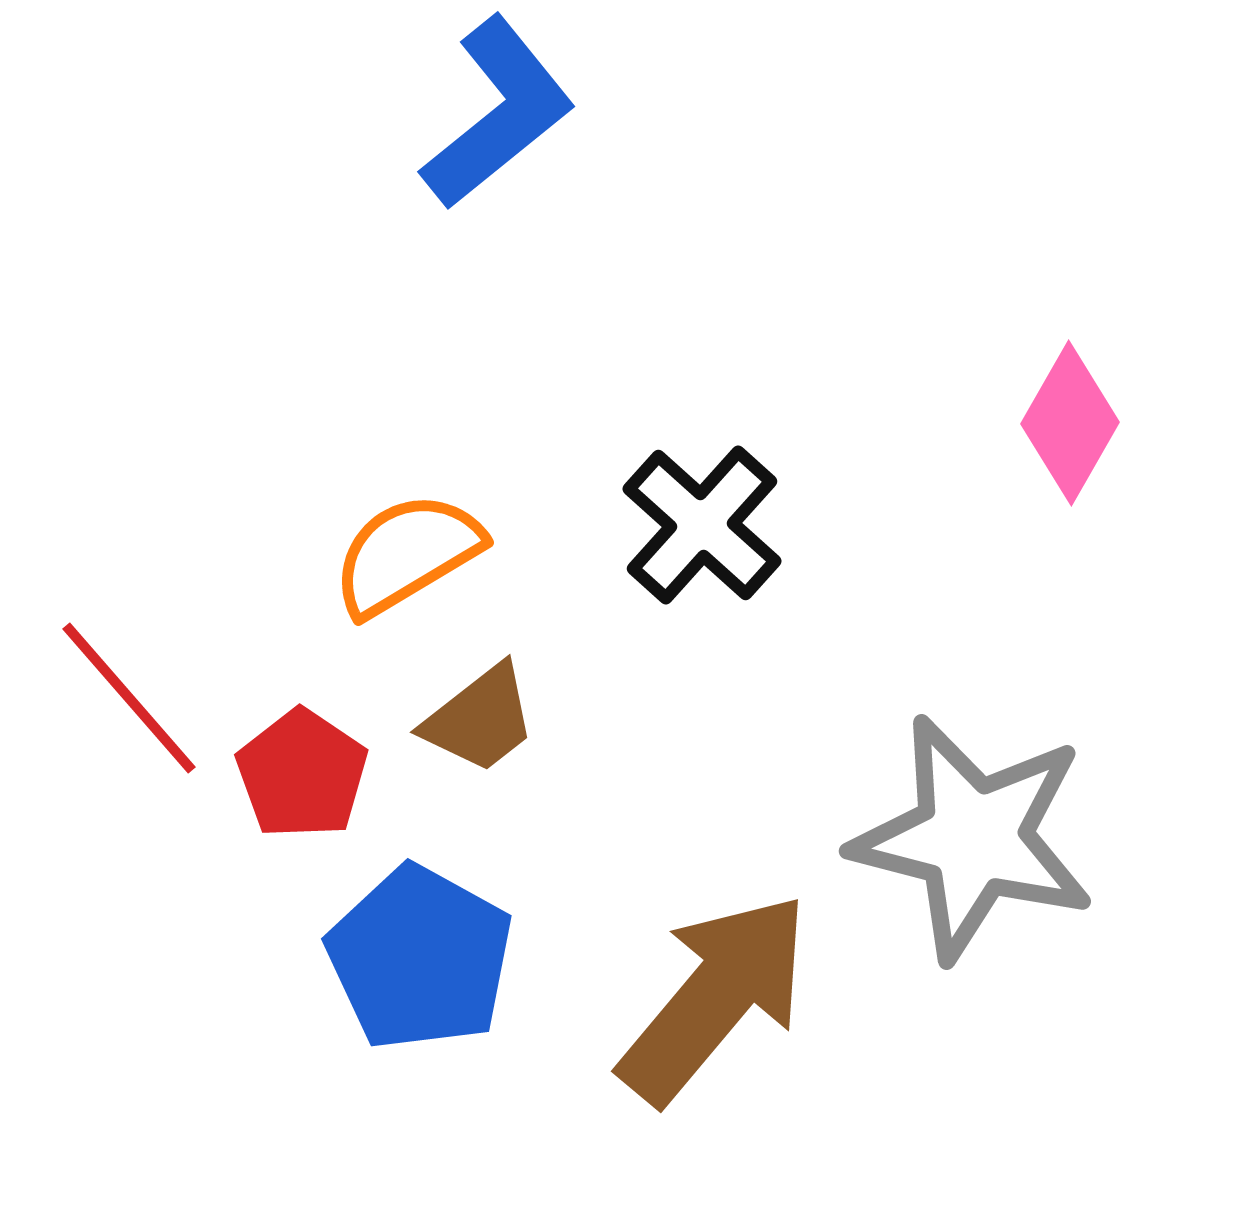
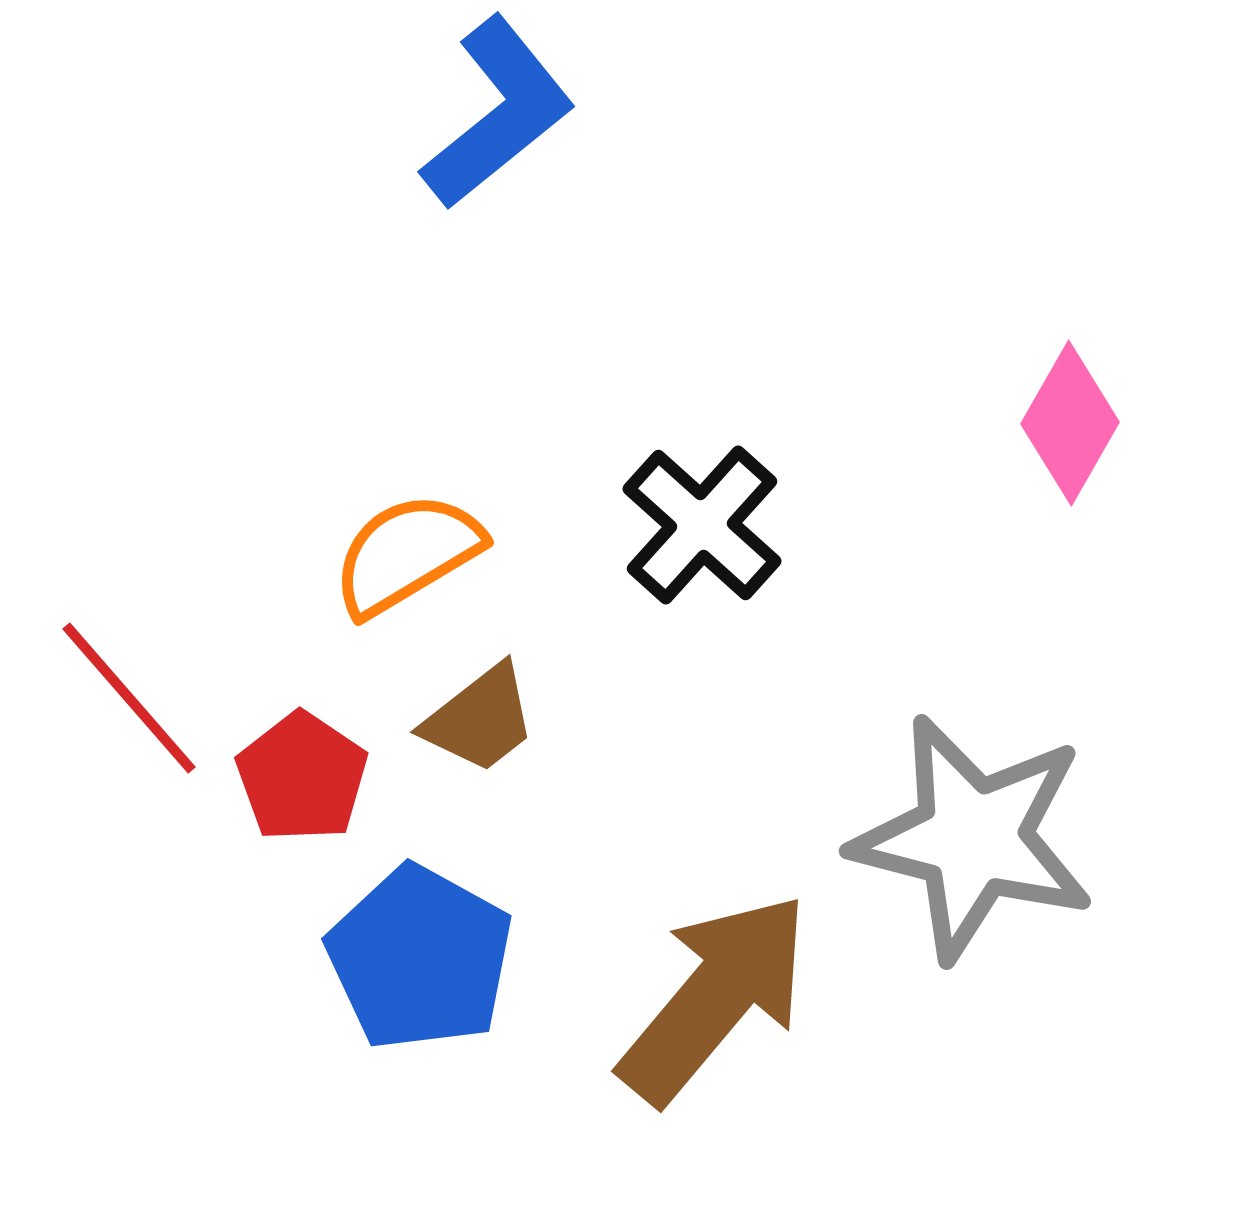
red pentagon: moved 3 px down
